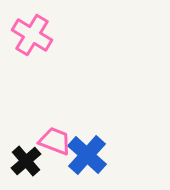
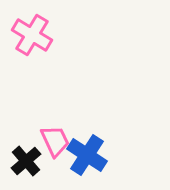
pink trapezoid: rotated 44 degrees clockwise
blue cross: rotated 9 degrees counterclockwise
